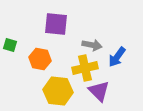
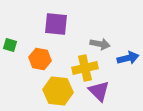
gray arrow: moved 8 px right, 1 px up
blue arrow: moved 11 px right, 1 px down; rotated 140 degrees counterclockwise
